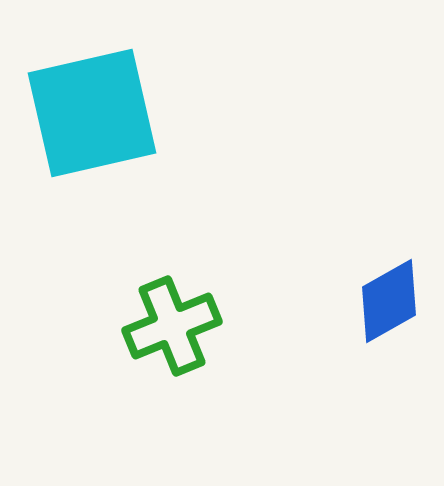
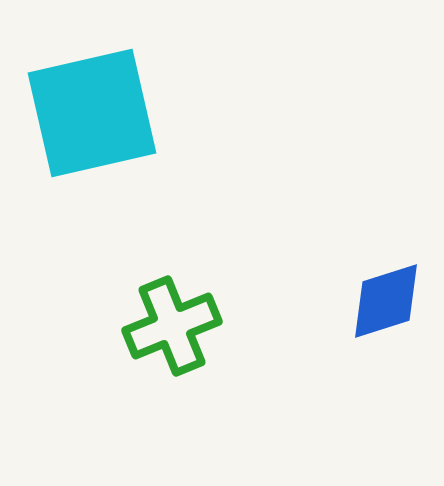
blue diamond: moved 3 px left; rotated 12 degrees clockwise
